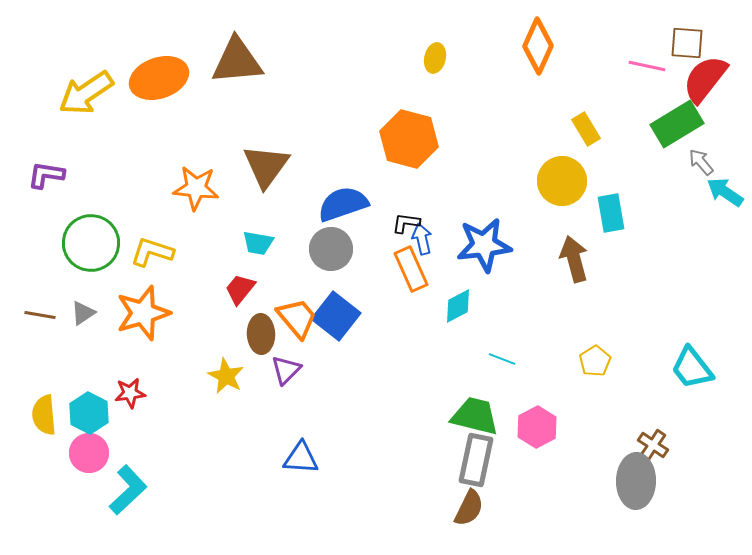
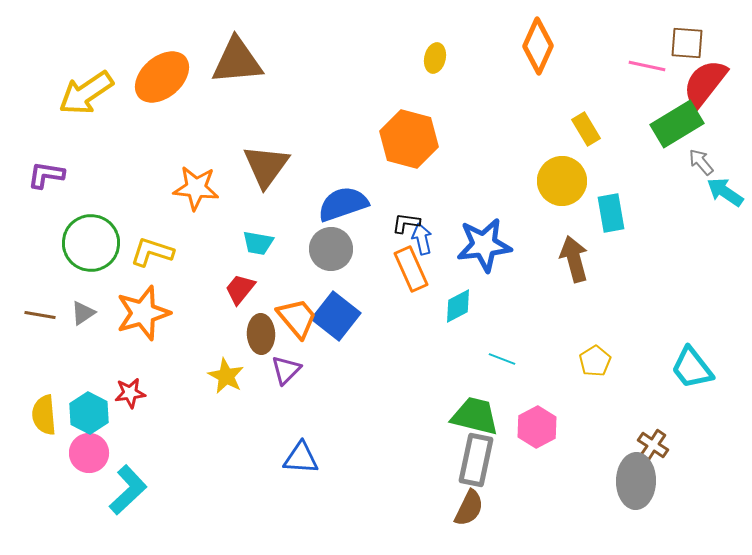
orange ellipse at (159, 78): moved 3 px right, 1 px up; rotated 22 degrees counterclockwise
red semicircle at (705, 79): moved 4 px down
